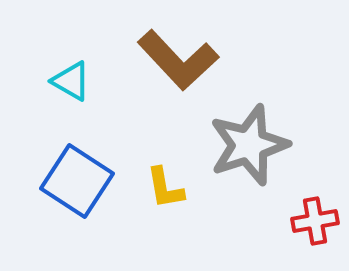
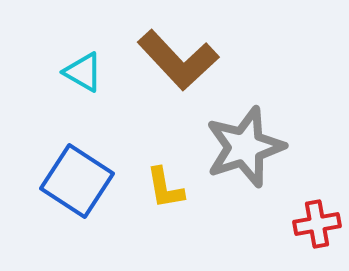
cyan triangle: moved 12 px right, 9 px up
gray star: moved 4 px left, 2 px down
red cross: moved 2 px right, 3 px down
